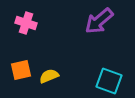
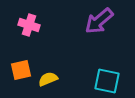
pink cross: moved 3 px right, 2 px down
yellow semicircle: moved 1 px left, 3 px down
cyan square: moved 2 px left; rotated 8 degrees counterclockwise
